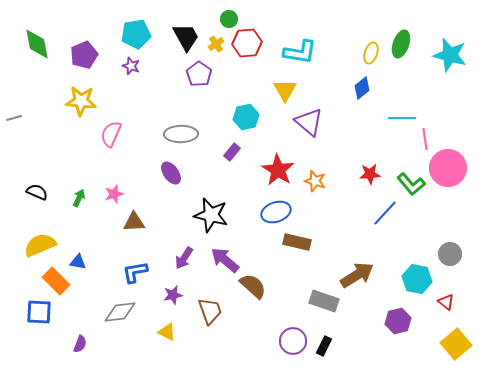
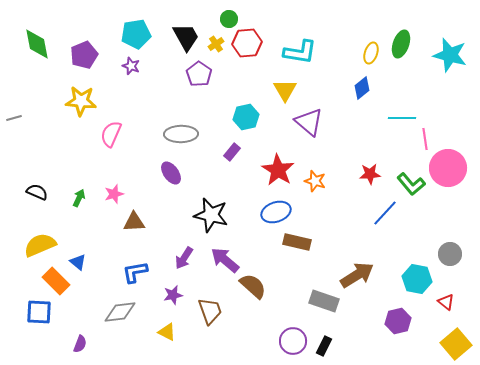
blue triangle at (78, 262): rotated 30 degrees clockwise
